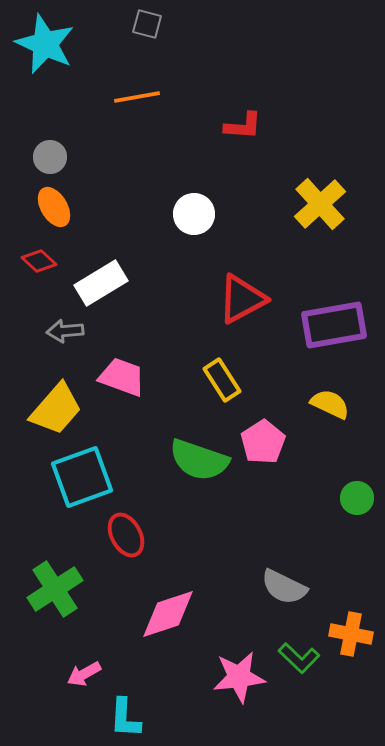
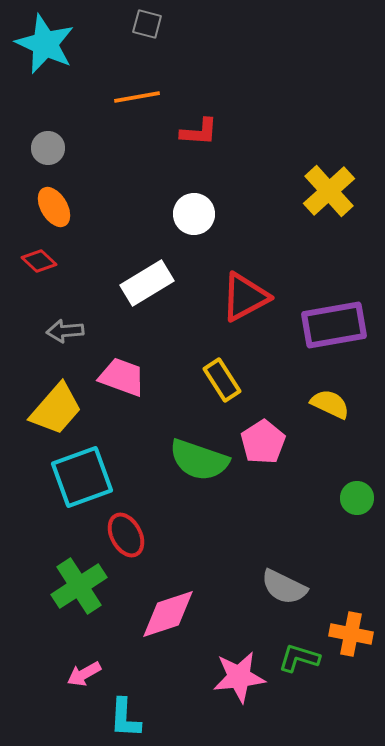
red L-shape: moved 44 px left, 6 px down
gray circle: moved 2 px left, 9 px up
yellow cross: moved 9 px right, 13 px up
white rectangle: moved 46 px right
red triangle: moved 3 px right, 2 px up
green cross: moved 24 px right, 3 px up
green L-shape: rotated 153 degrees clockwise
